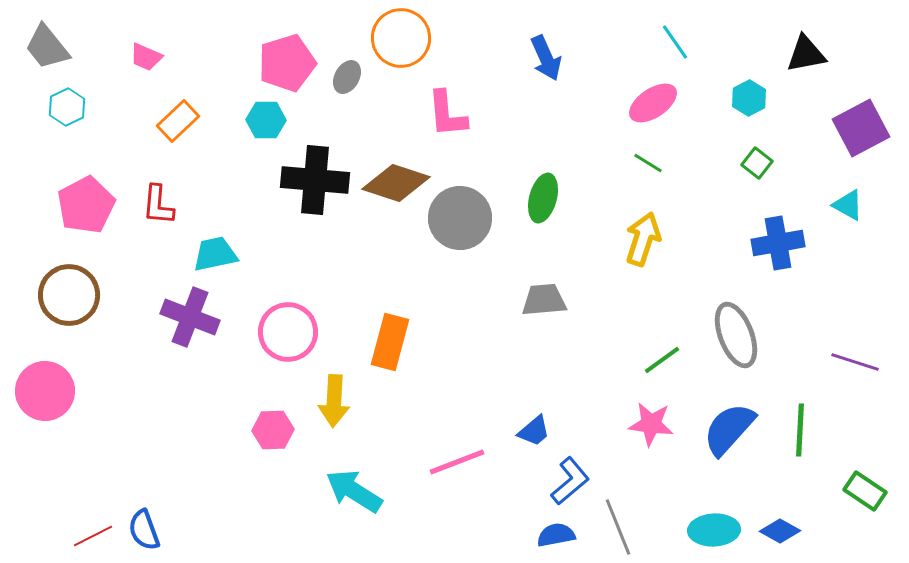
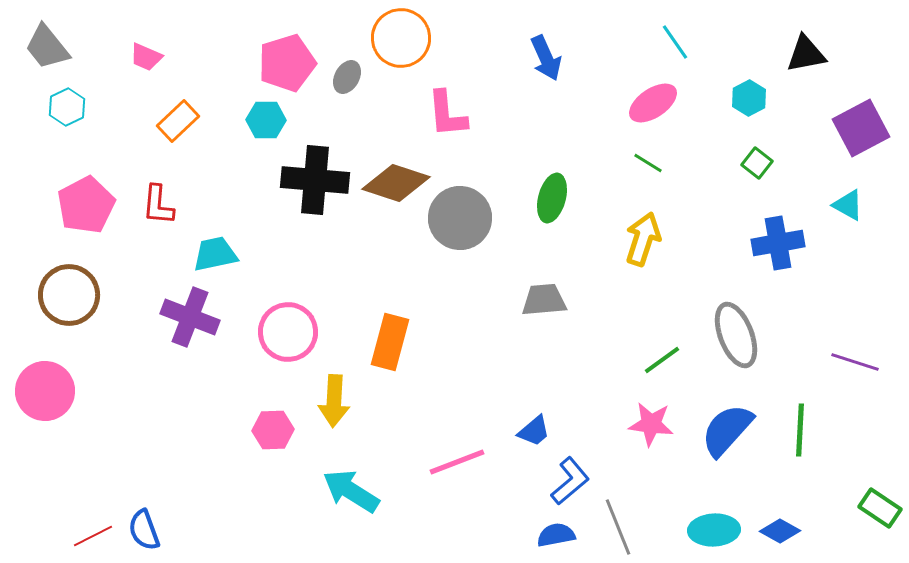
green ellipse at (543, 198): moved 9 px right
blue semicircle at (729, 429): moved 2 px left, 1 px down
cyan arrow at (354, 491): moved 3 px left
green rectangle at (865, 491): moved 15 px right, 17 px down
